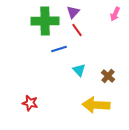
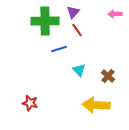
pink arrow: rotated 64 degrees clockwise
